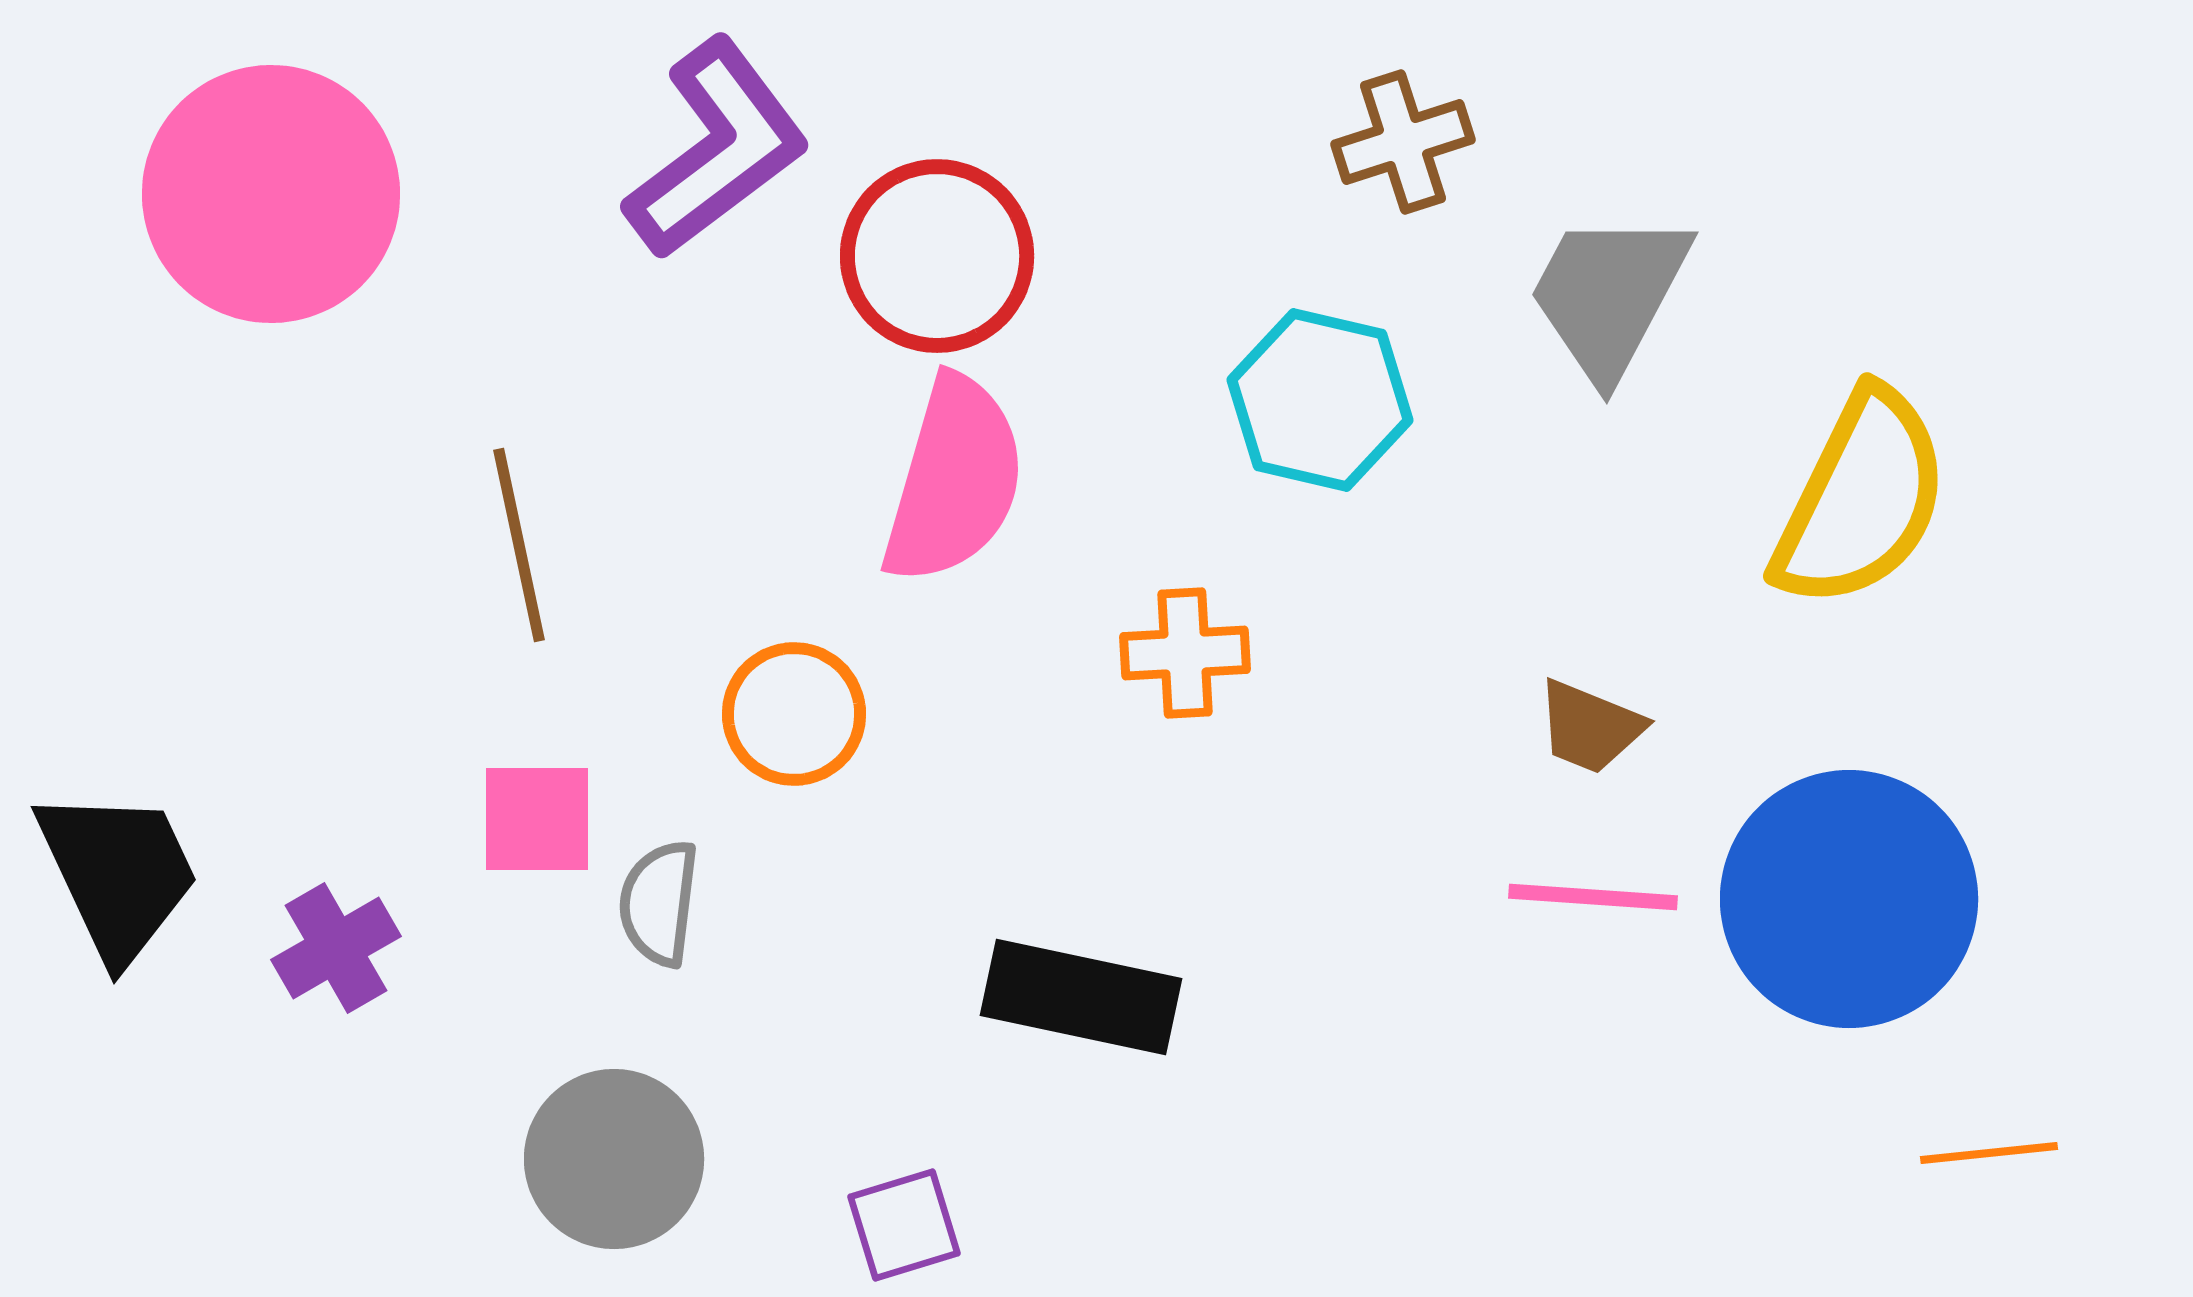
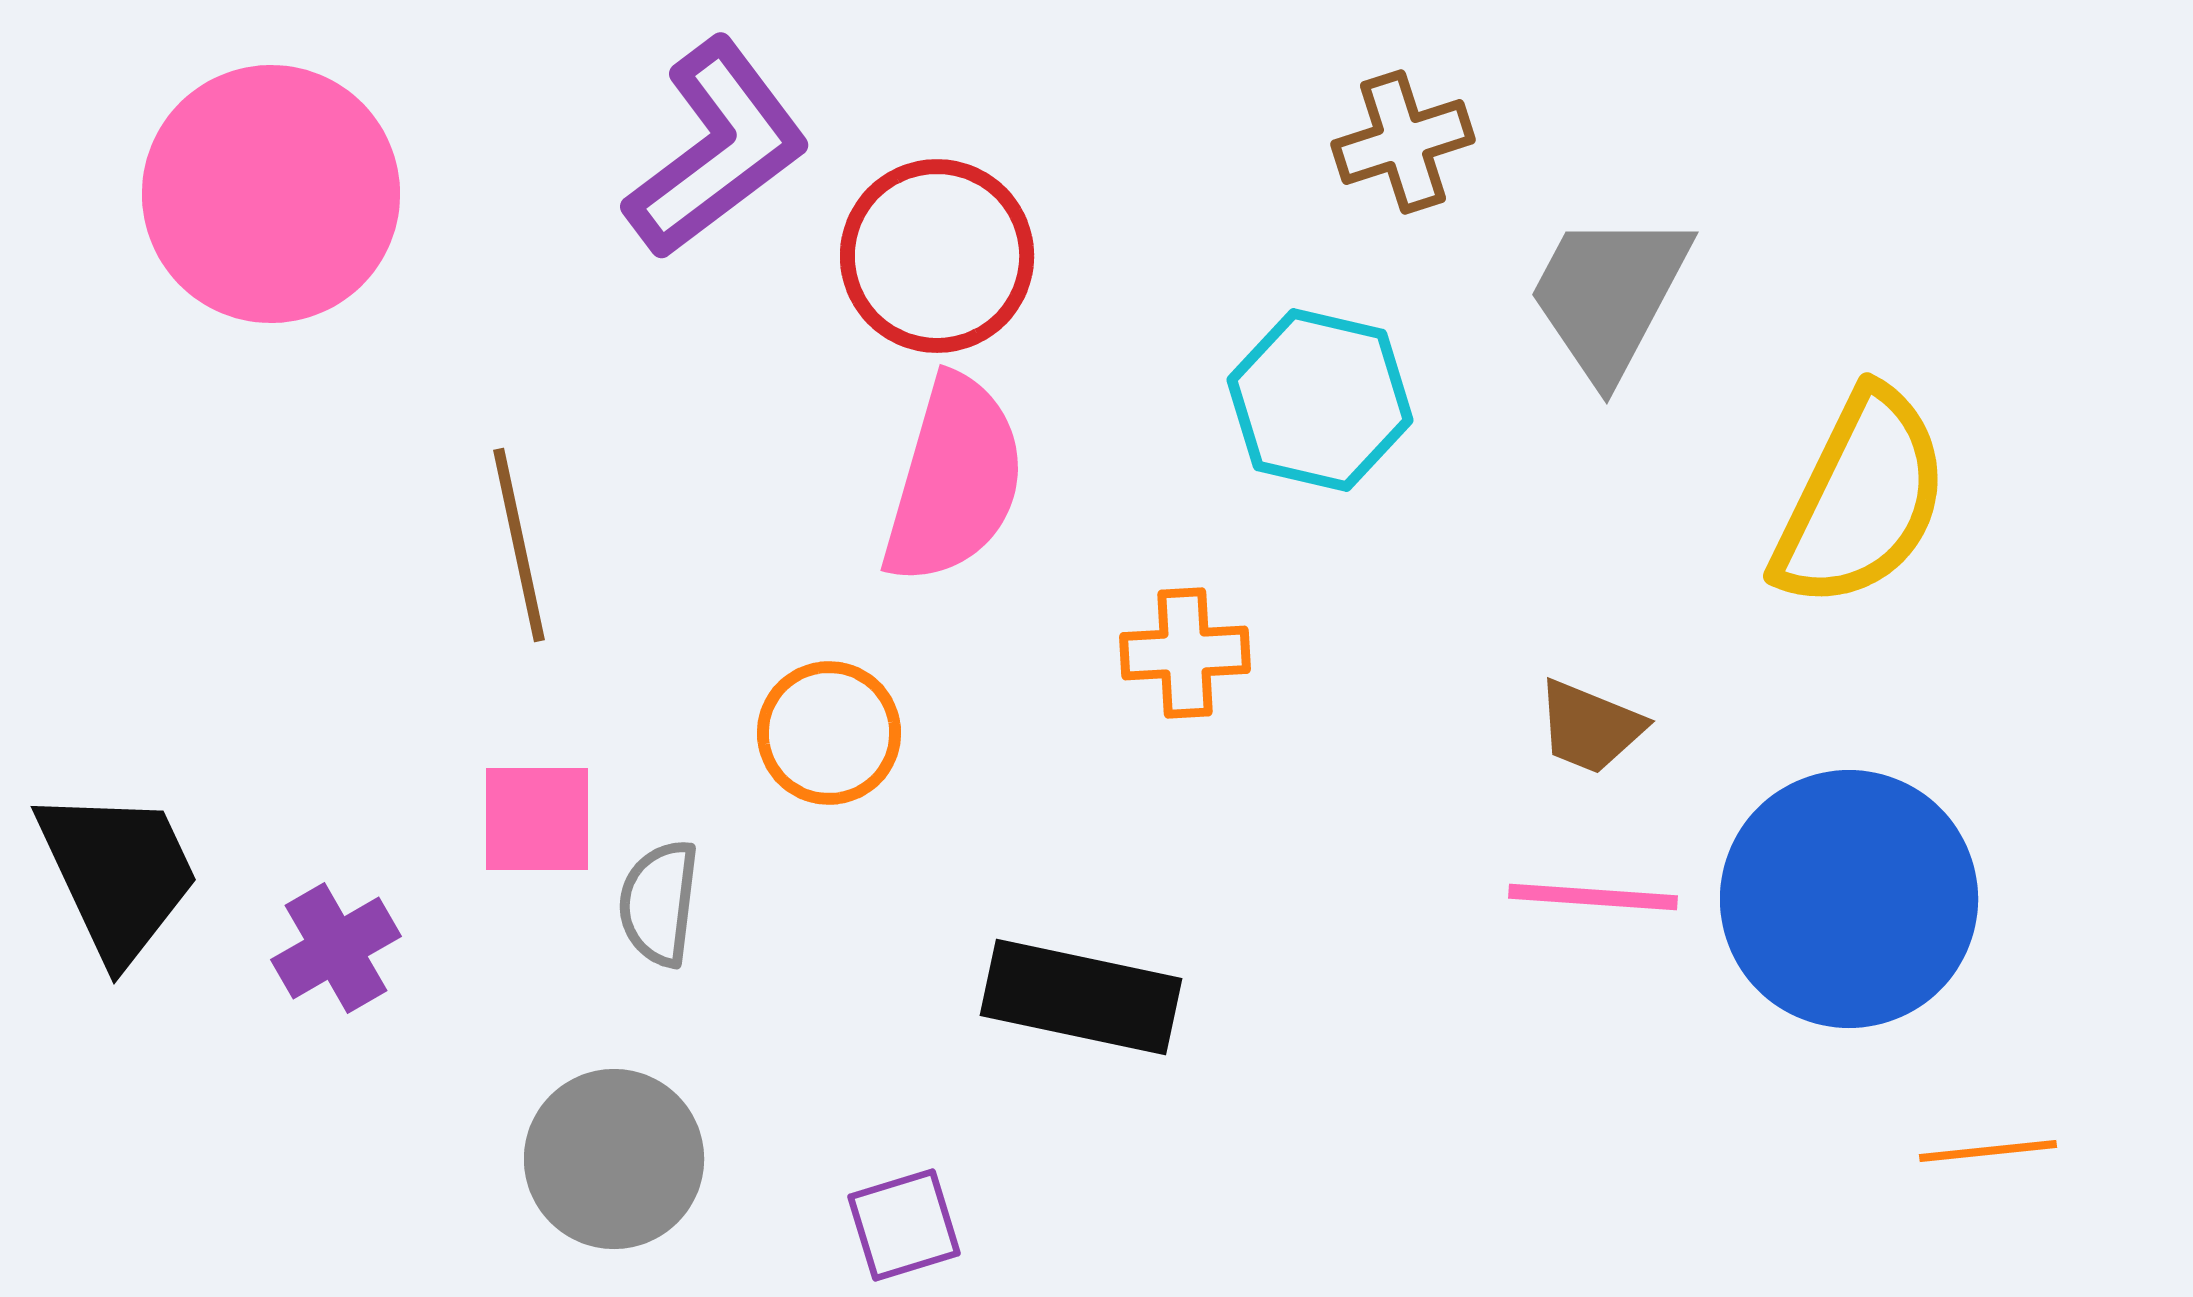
orange circle: moved 35 px right, 19 px down
orange line: moved 1 px left, 2 px up
